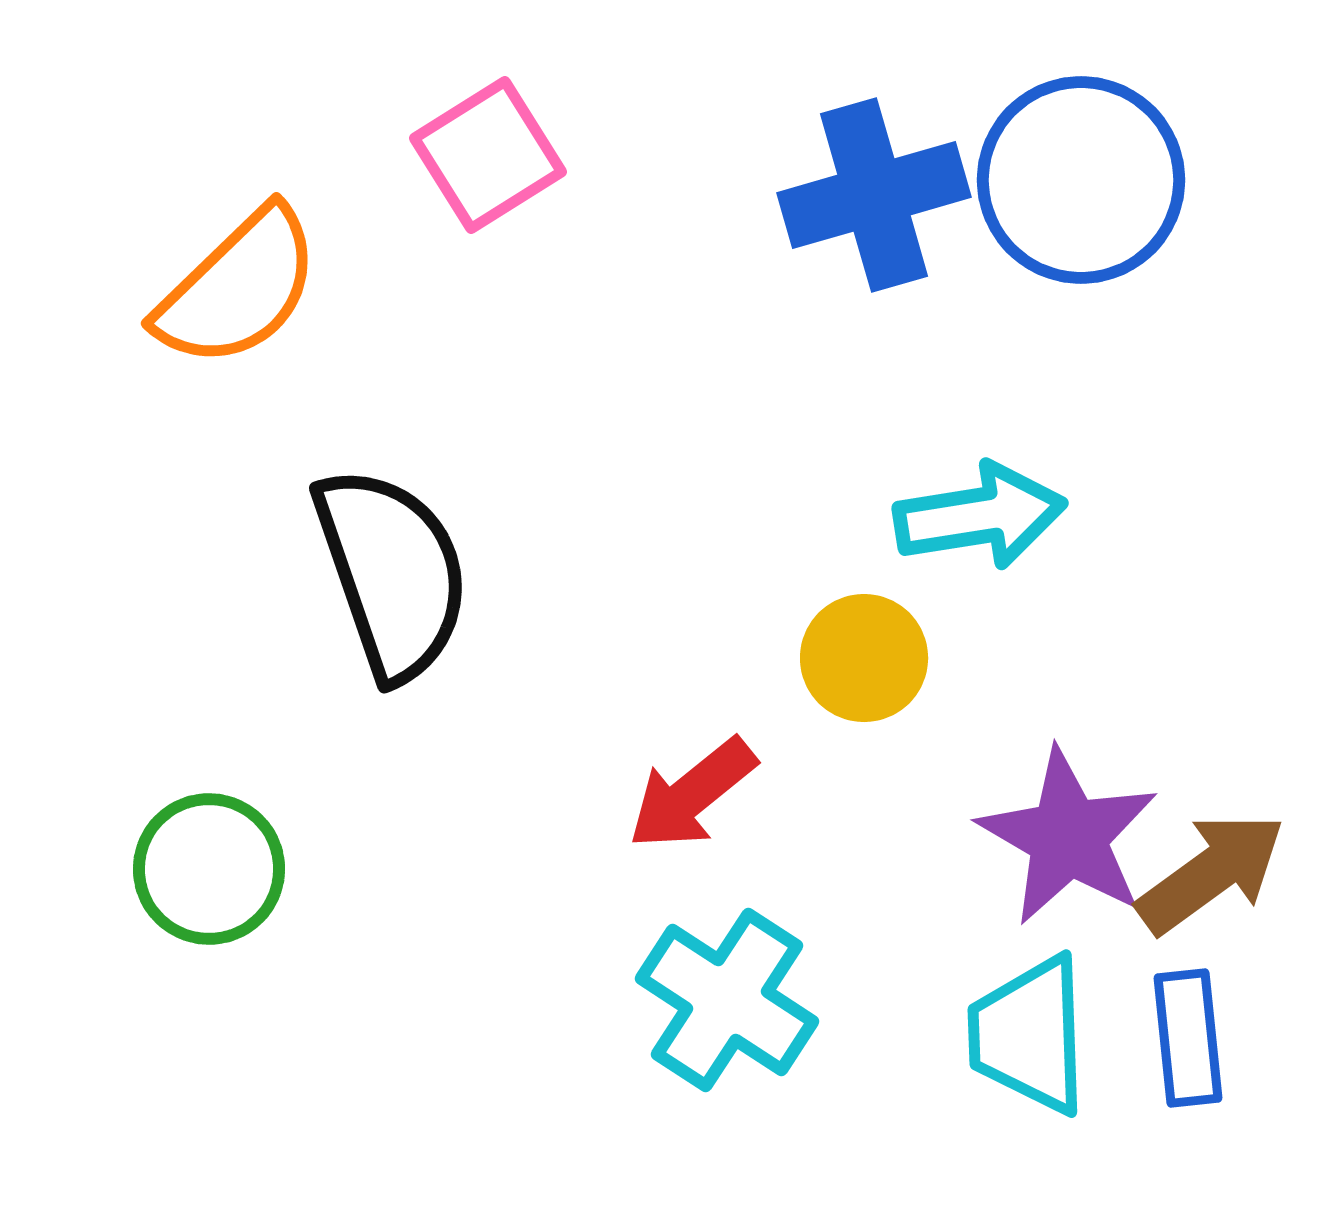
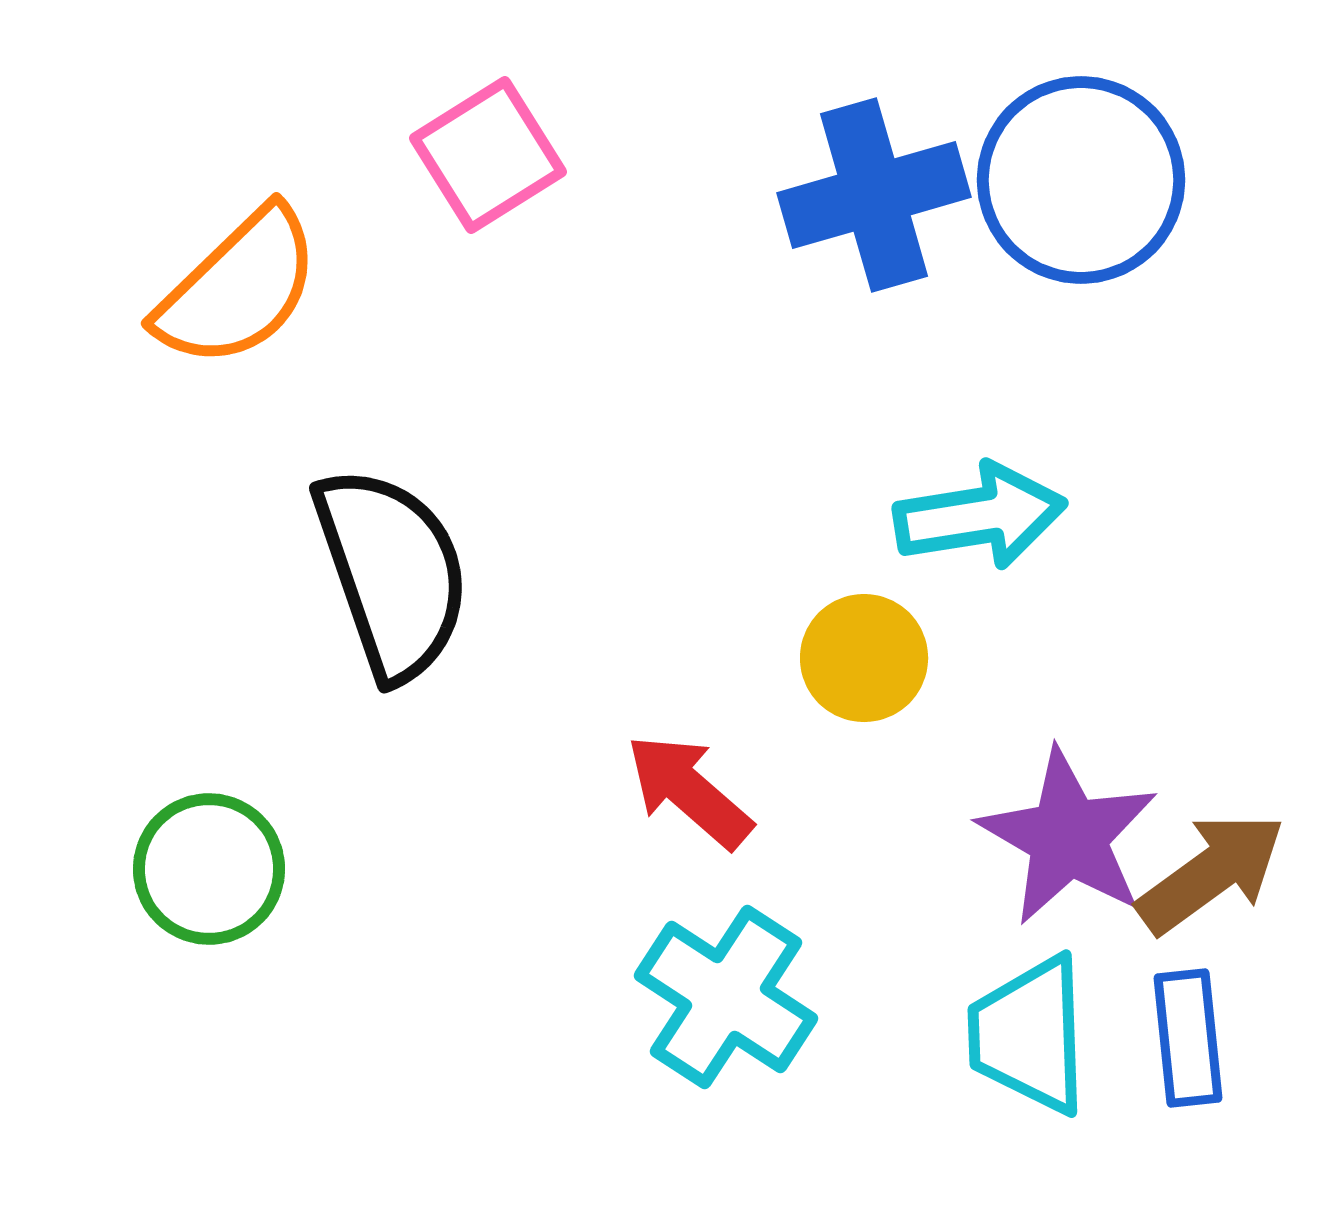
red arrow: moved 3 px left, 3 px up; rotated 80 degrees clockwise
cyan cross: moved 1 px left, 3 px up
